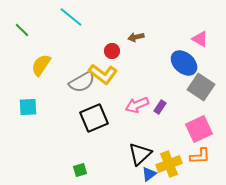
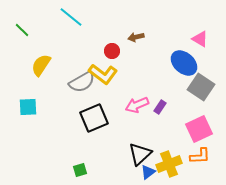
blue triangle: moved 1 px left, 2 px up
